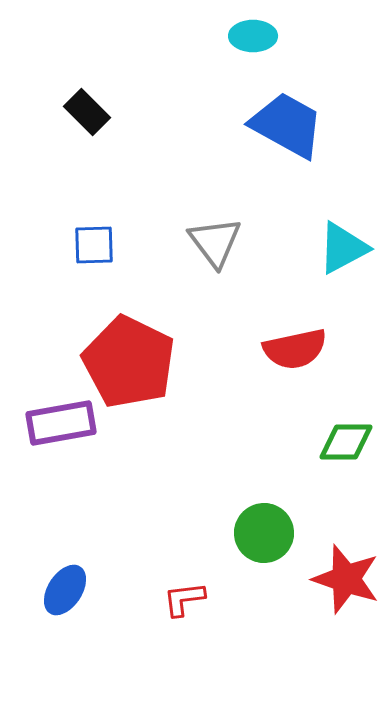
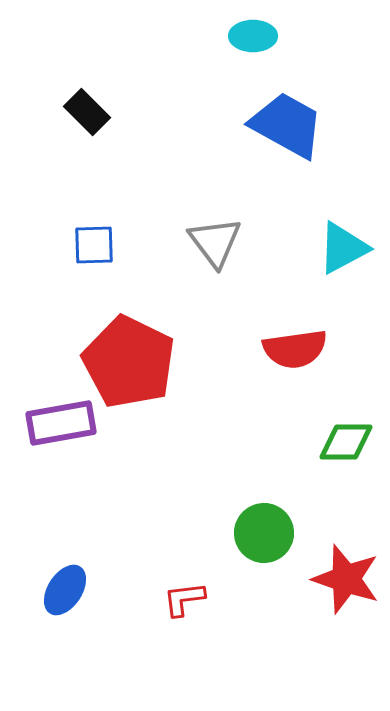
red semicircle: rotated 4 degrees clockwise
